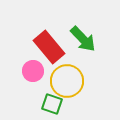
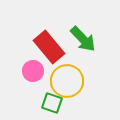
green square: moved 1 px up
